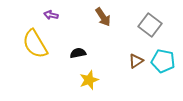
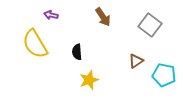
black semicircle: moved 1 px left, 1 px up; rotated 84 degrees counterclockwise
cyan pentagon: moved 1 px right, 14 px down
